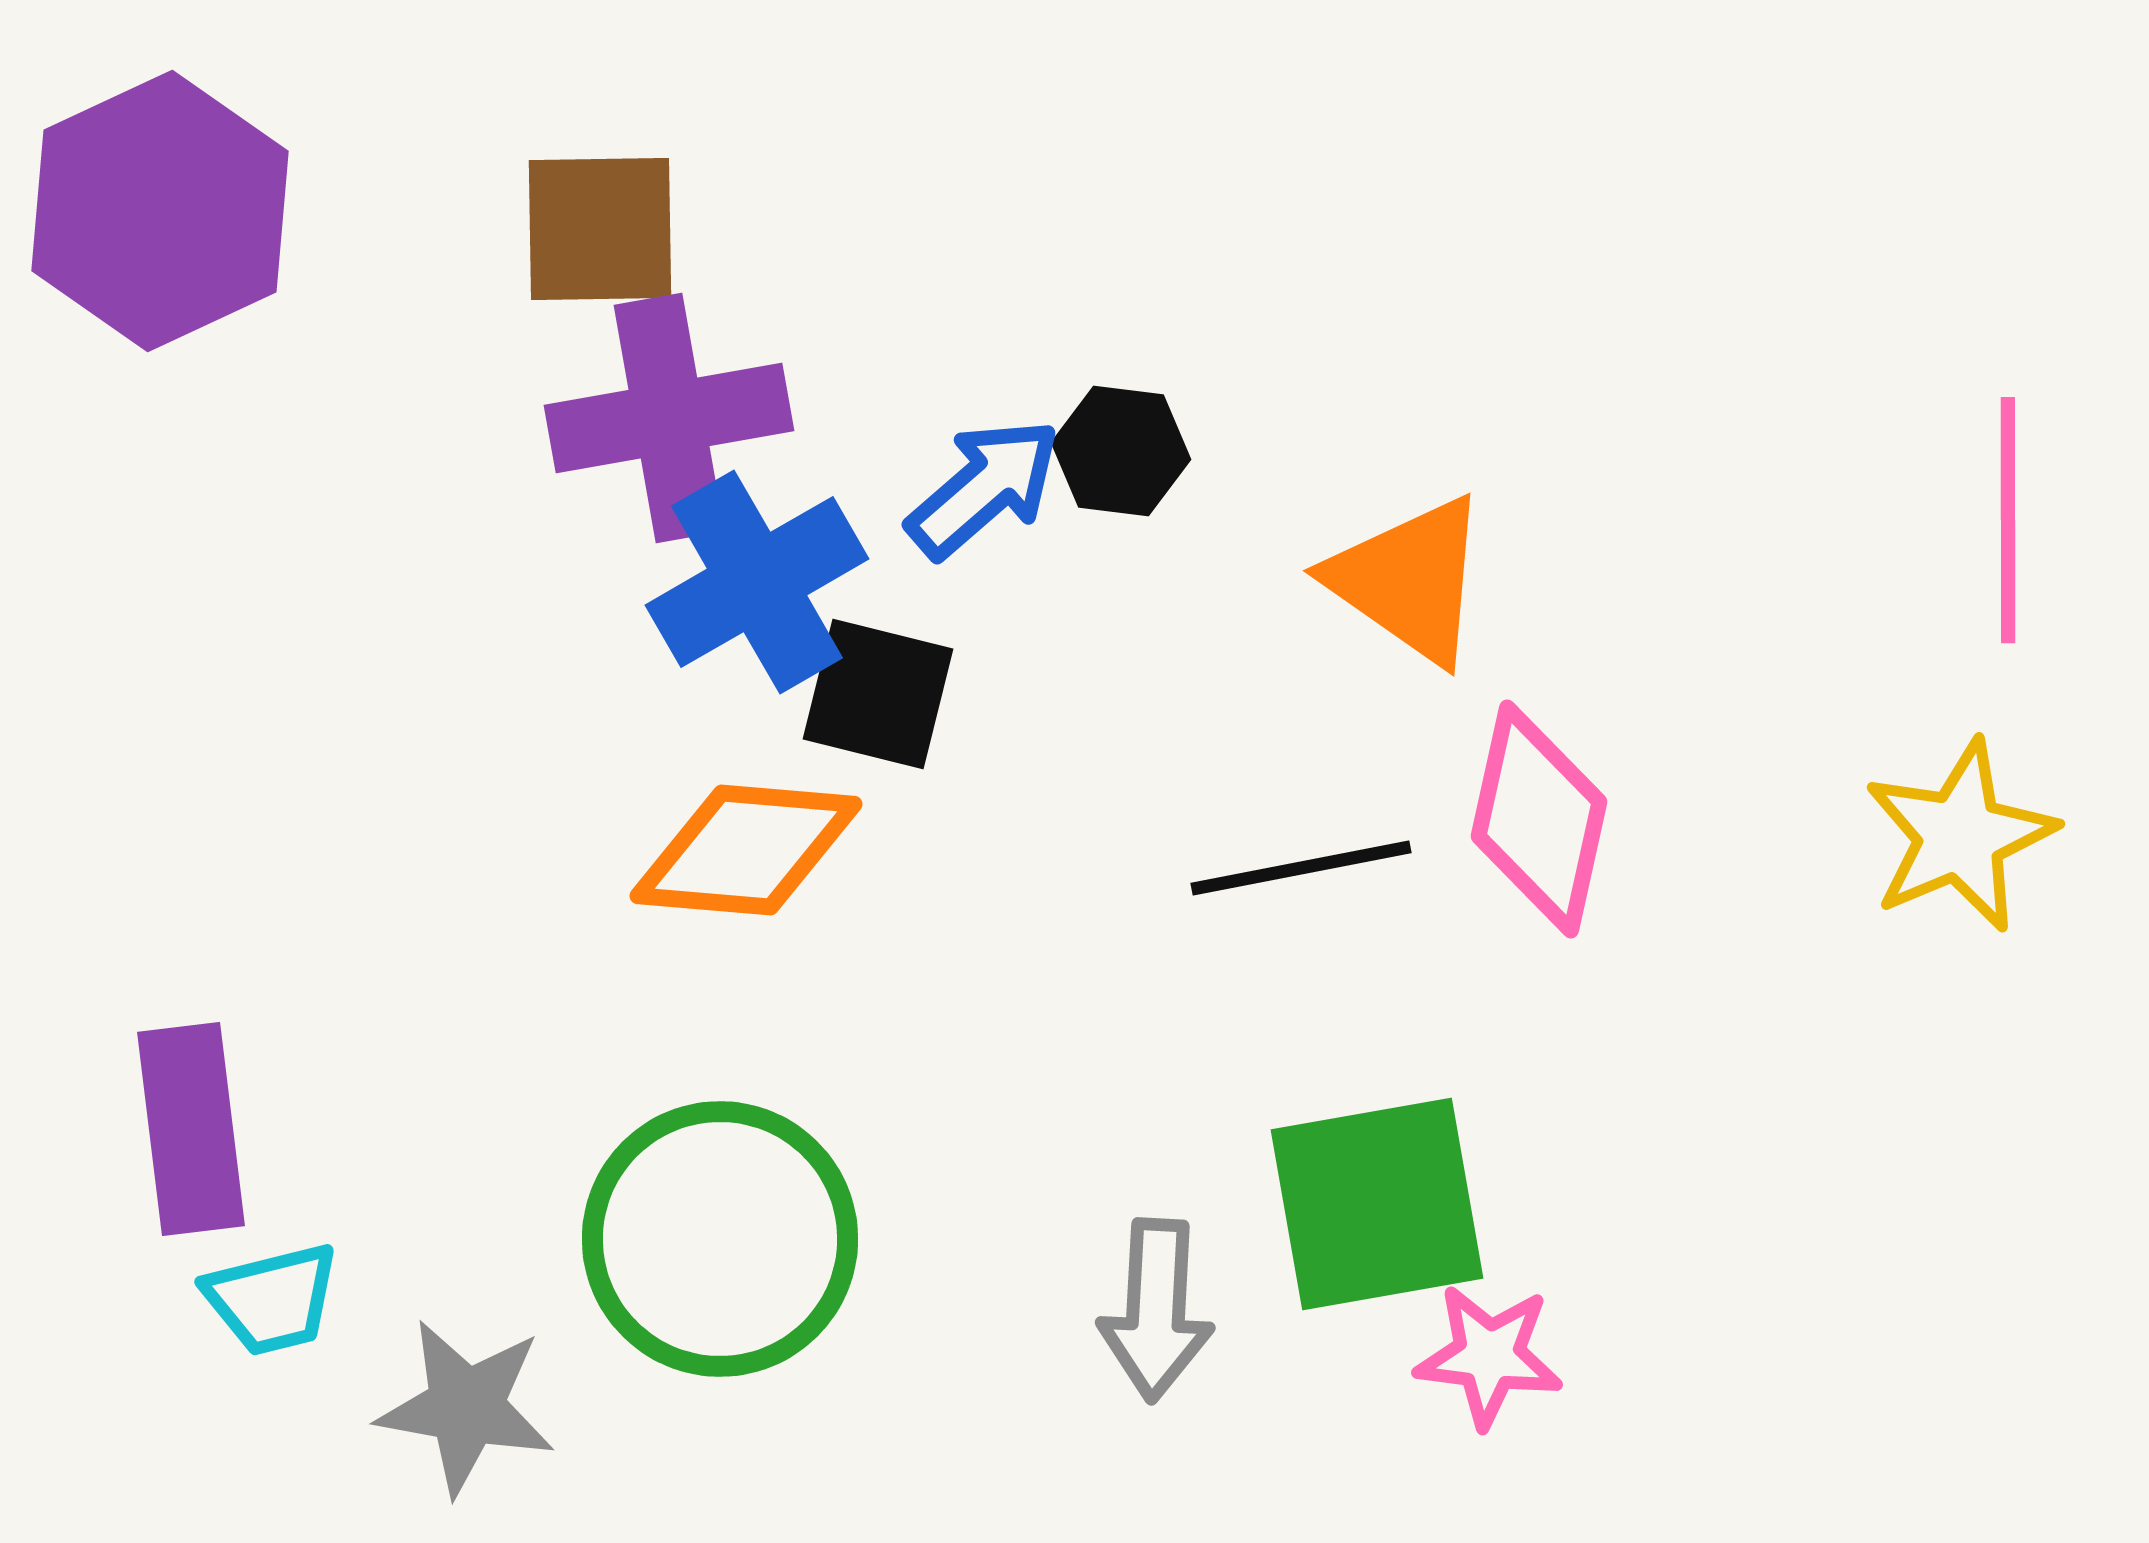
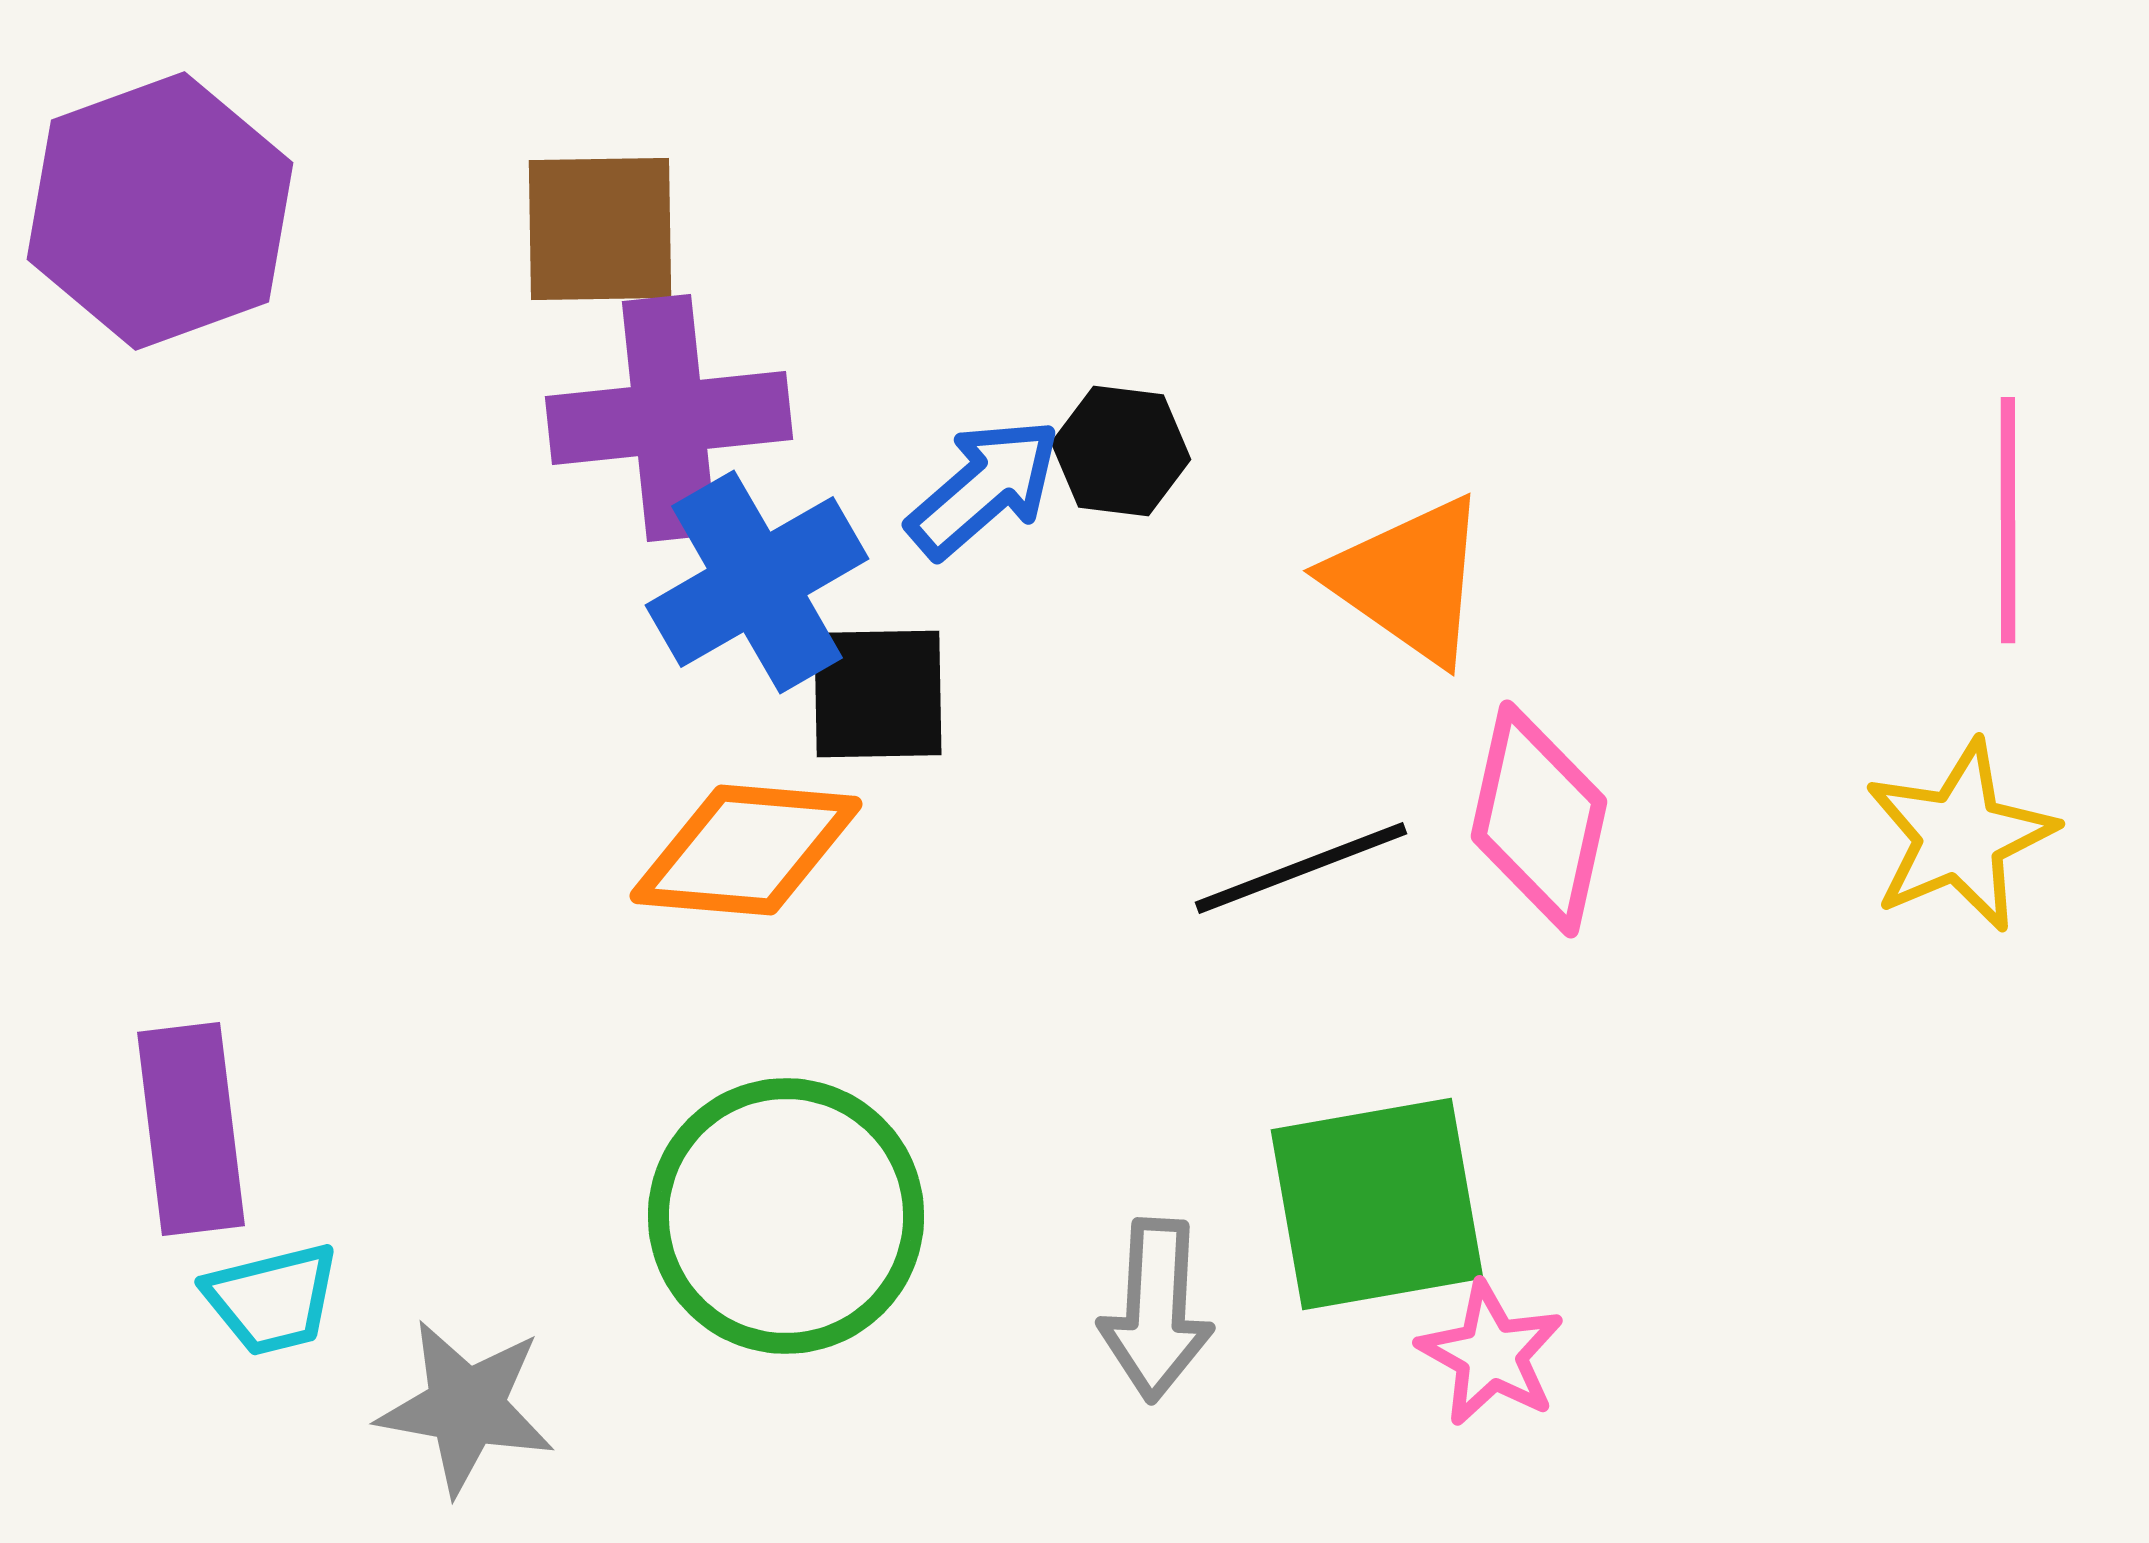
purple hexagon: rotated 5 degrees clockwise
purple cross: rotated 4 degrees clockwise
black square: rotated 15 degrees counterclockwise
black line: rotated 10 degrees counterclockwise
green circle: moved 66 px right, 23 px up
pink star: moved 2 px right, 2 px up; rotated 22 degrees clockwise
